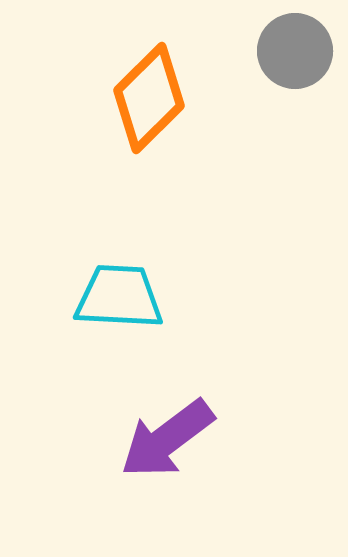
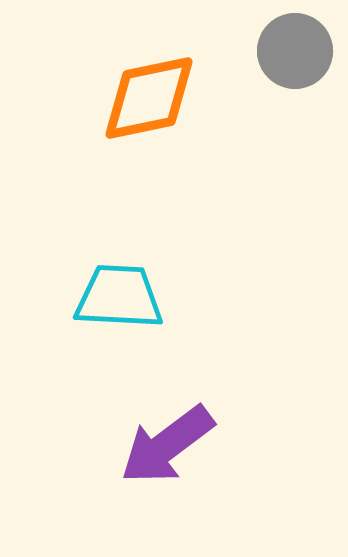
orange diamond: rotated 33 degrees clockwise
purple arrow: moved 6 px down
